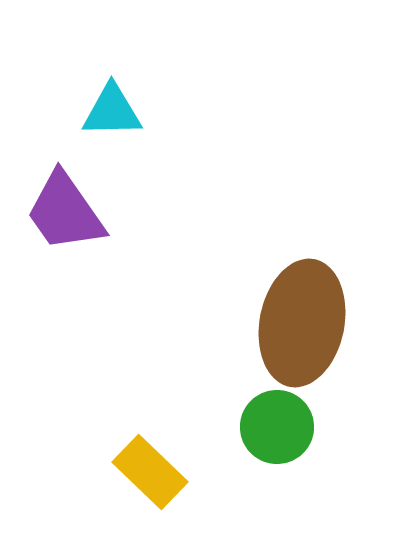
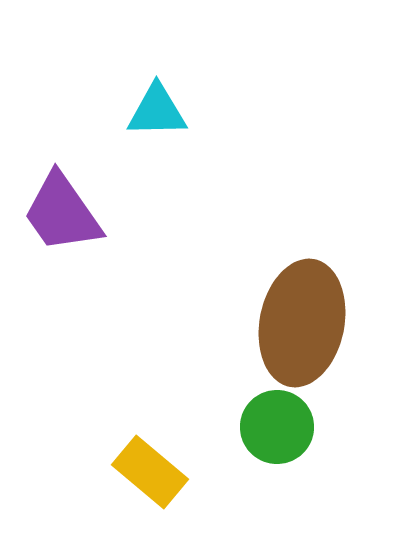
cyan triangle: moved 45 px right
purple trapezoid: moved 3 px left, 1 px down
yellow rectangle: rotated 4 degrees counterclockwise
